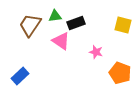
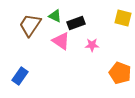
green triangle: rotated 32 degrees clockwise
yellow square: moved 7 px up
pink star: moved 4 px left, 7 px up; rotated 16 degrees counterclockwise
blue rectangle: rotated 12 degrees counterclockwise
